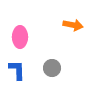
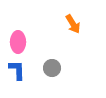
orange arrow: moved 1 px up; rotated 48 degrees clockwise
pink ellipse: moved 2 px left, 5 px down
